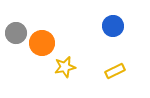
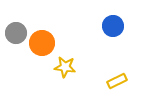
yellow star: rotated 20 degrees clockwise
yellow rectangle: moved 2 px right, 10 px down
